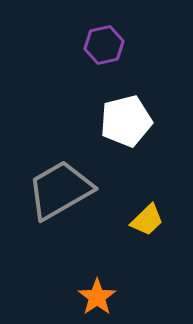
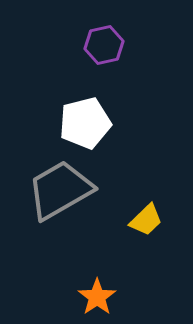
white pentagon: moved 41 px left, 2 px down
yellow trapezoid: moved 1 px left
